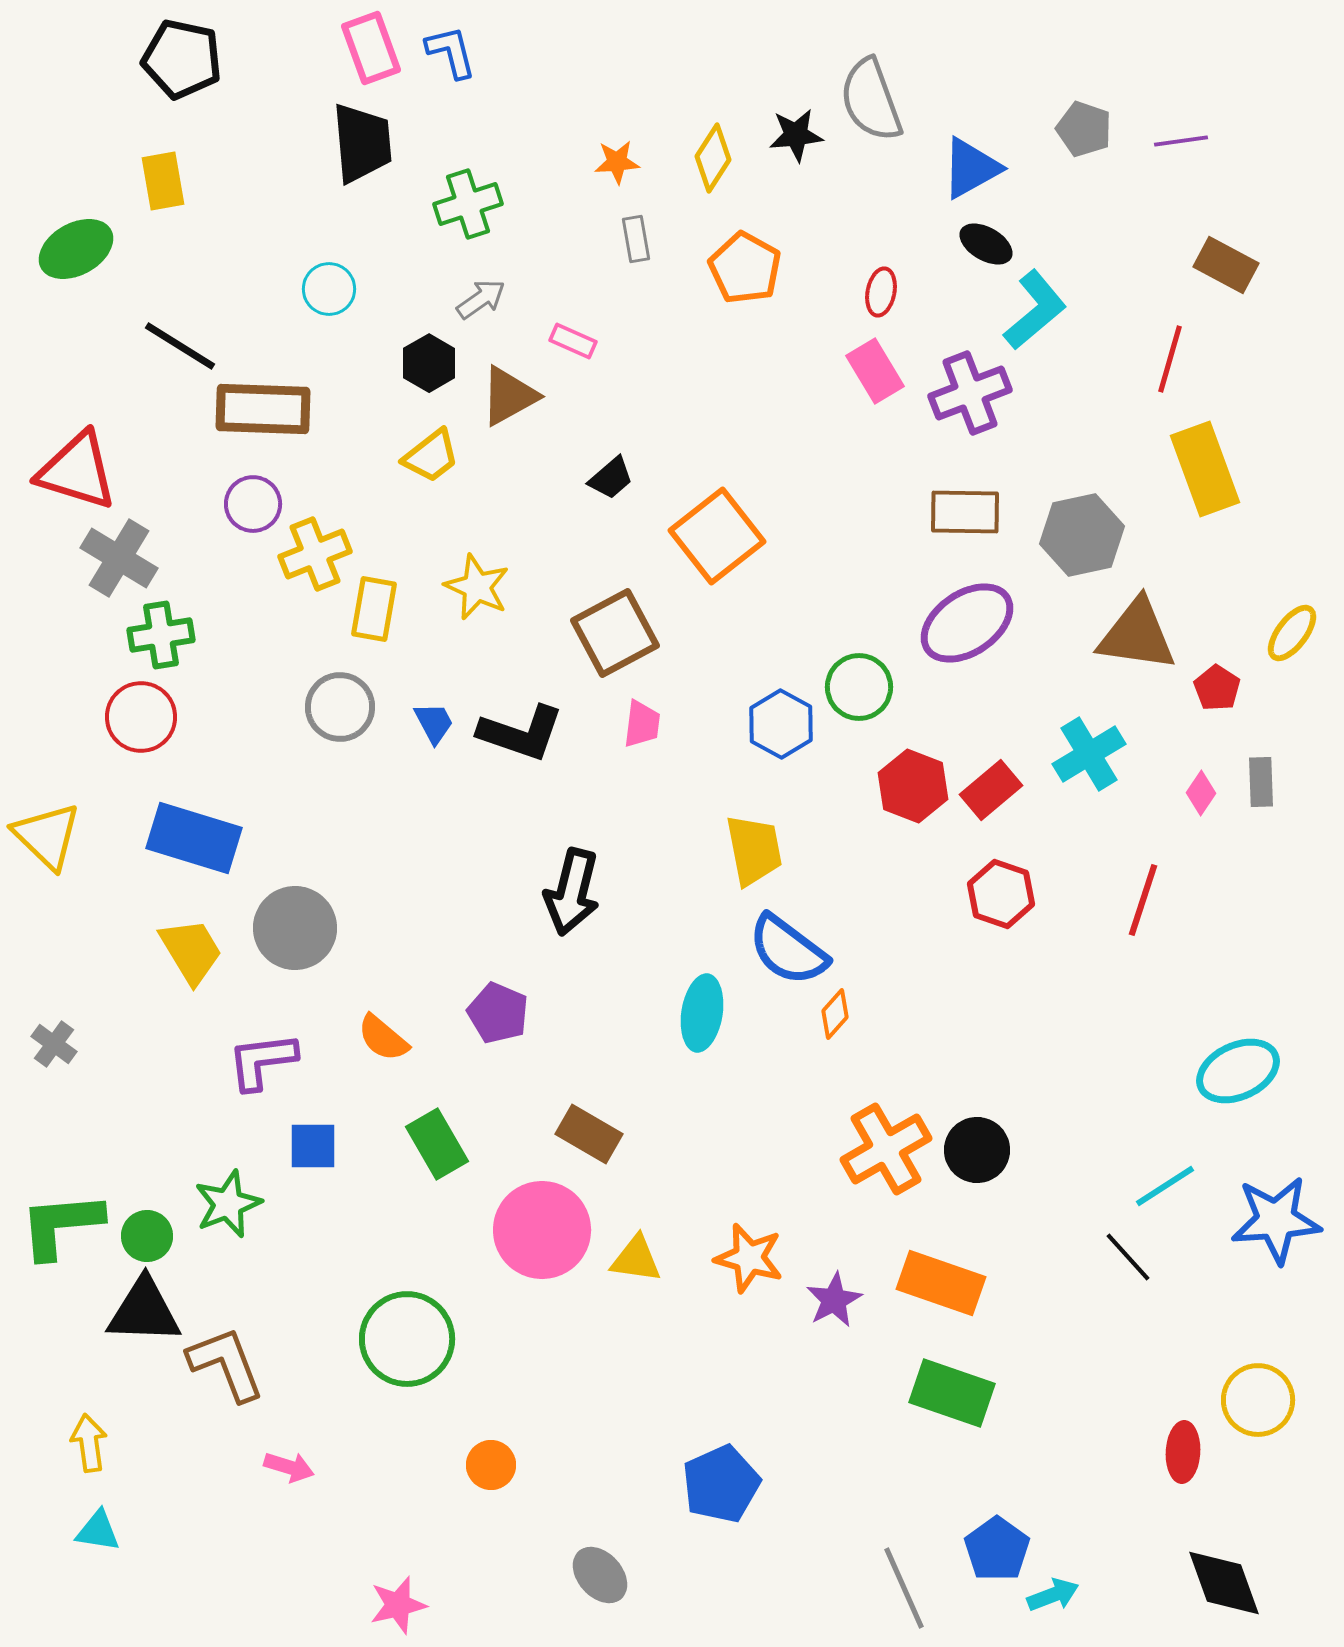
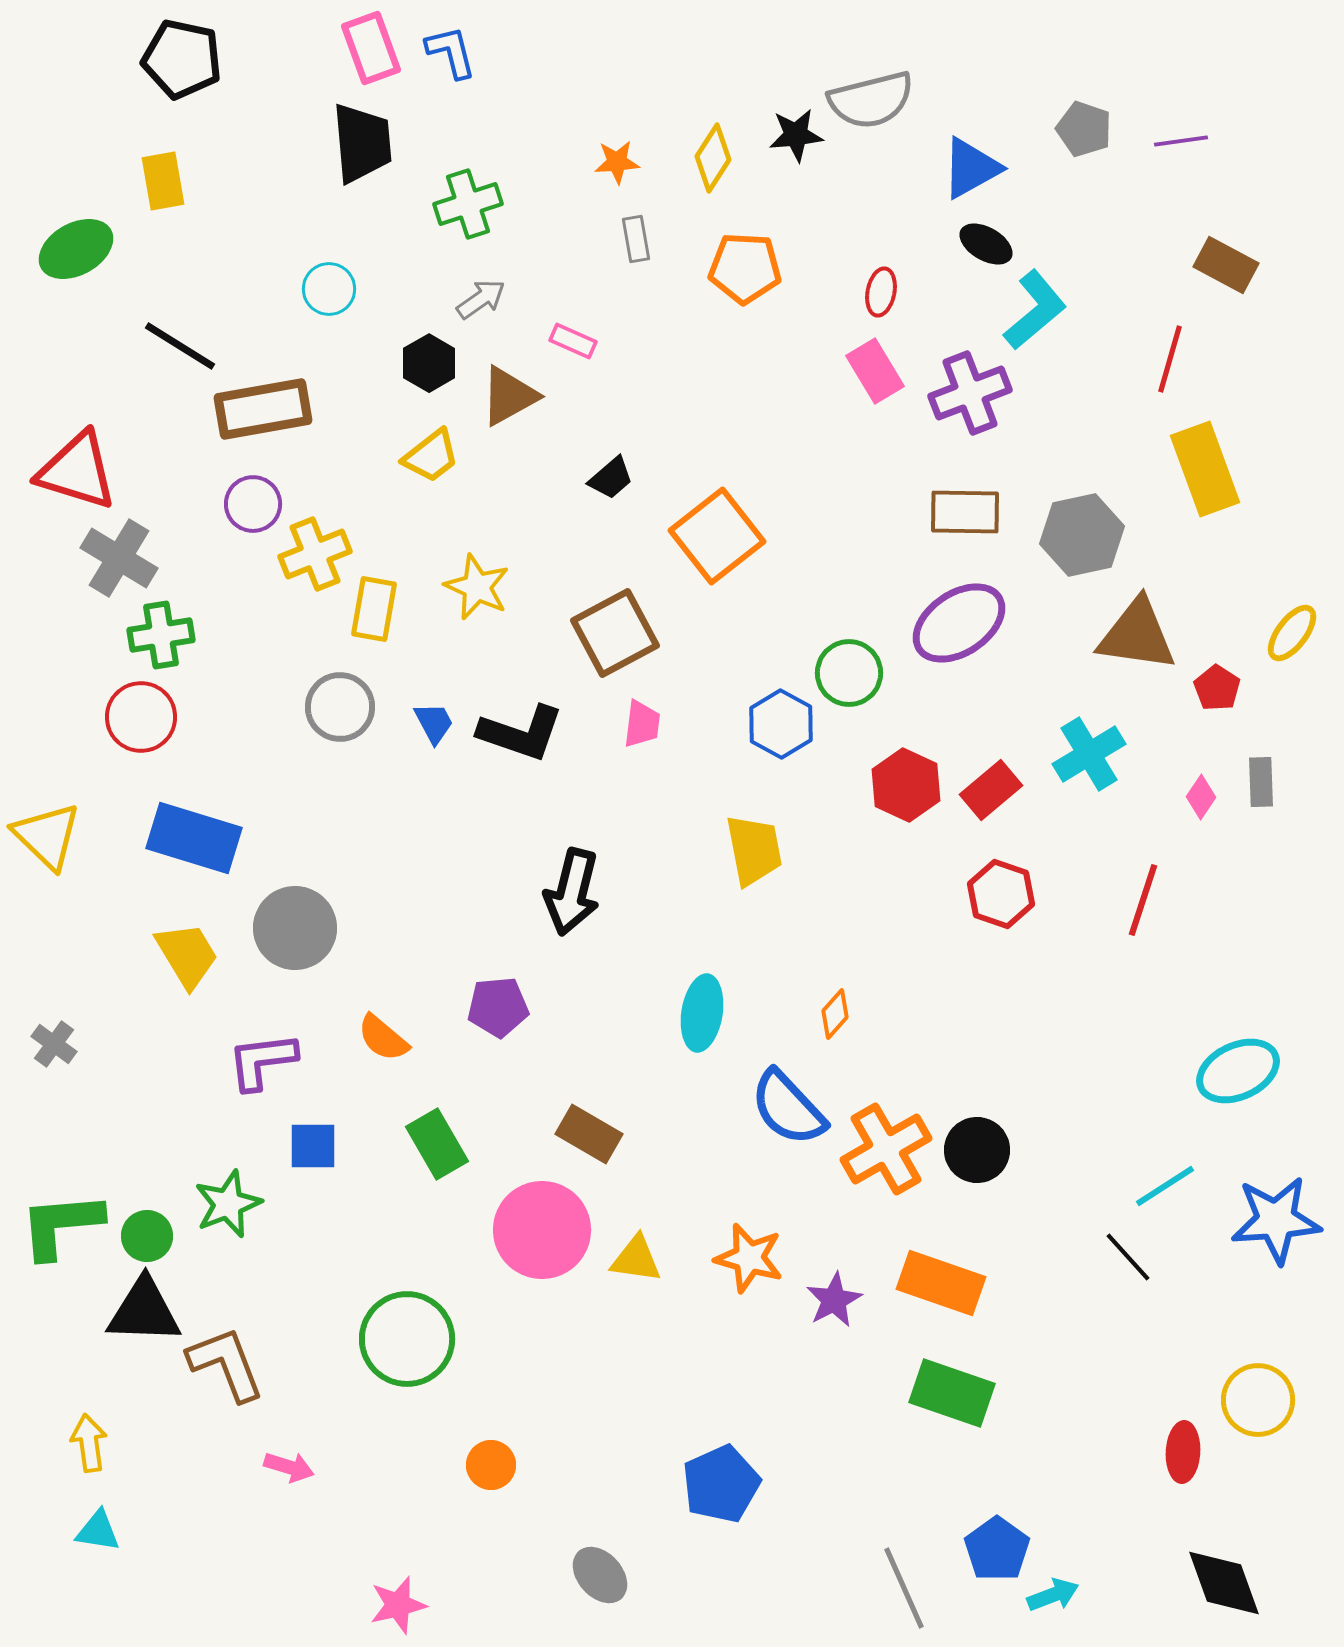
gray semicircle at (871, 100): rotated 84 degrees counterclockwise
orange pentagon at (745, 268): rotated 26 degrees counterclockwise
brown rectangle at (263, 409): rotated 12 degrees counterclockwise
purple ellipse at (967, 623): moved 8 px left
green circle at (859, 687): moved 10 px left, 14 px up
red hexagon at (913, 786): moved 7 px left, 1 px up; rotated 4 degrees clockwise
pink diamond at (1201, 793): moved 4 px down
blue semicircle at (788, 950): moved 158 px down; rotated 10 degrees clockwise
yellow trapezoid at (191, 951): moved 4 px left, 4 px down
purple pentagon at (498, 1013): moved 6 px up; rotated 28 degrees counterclockwise
